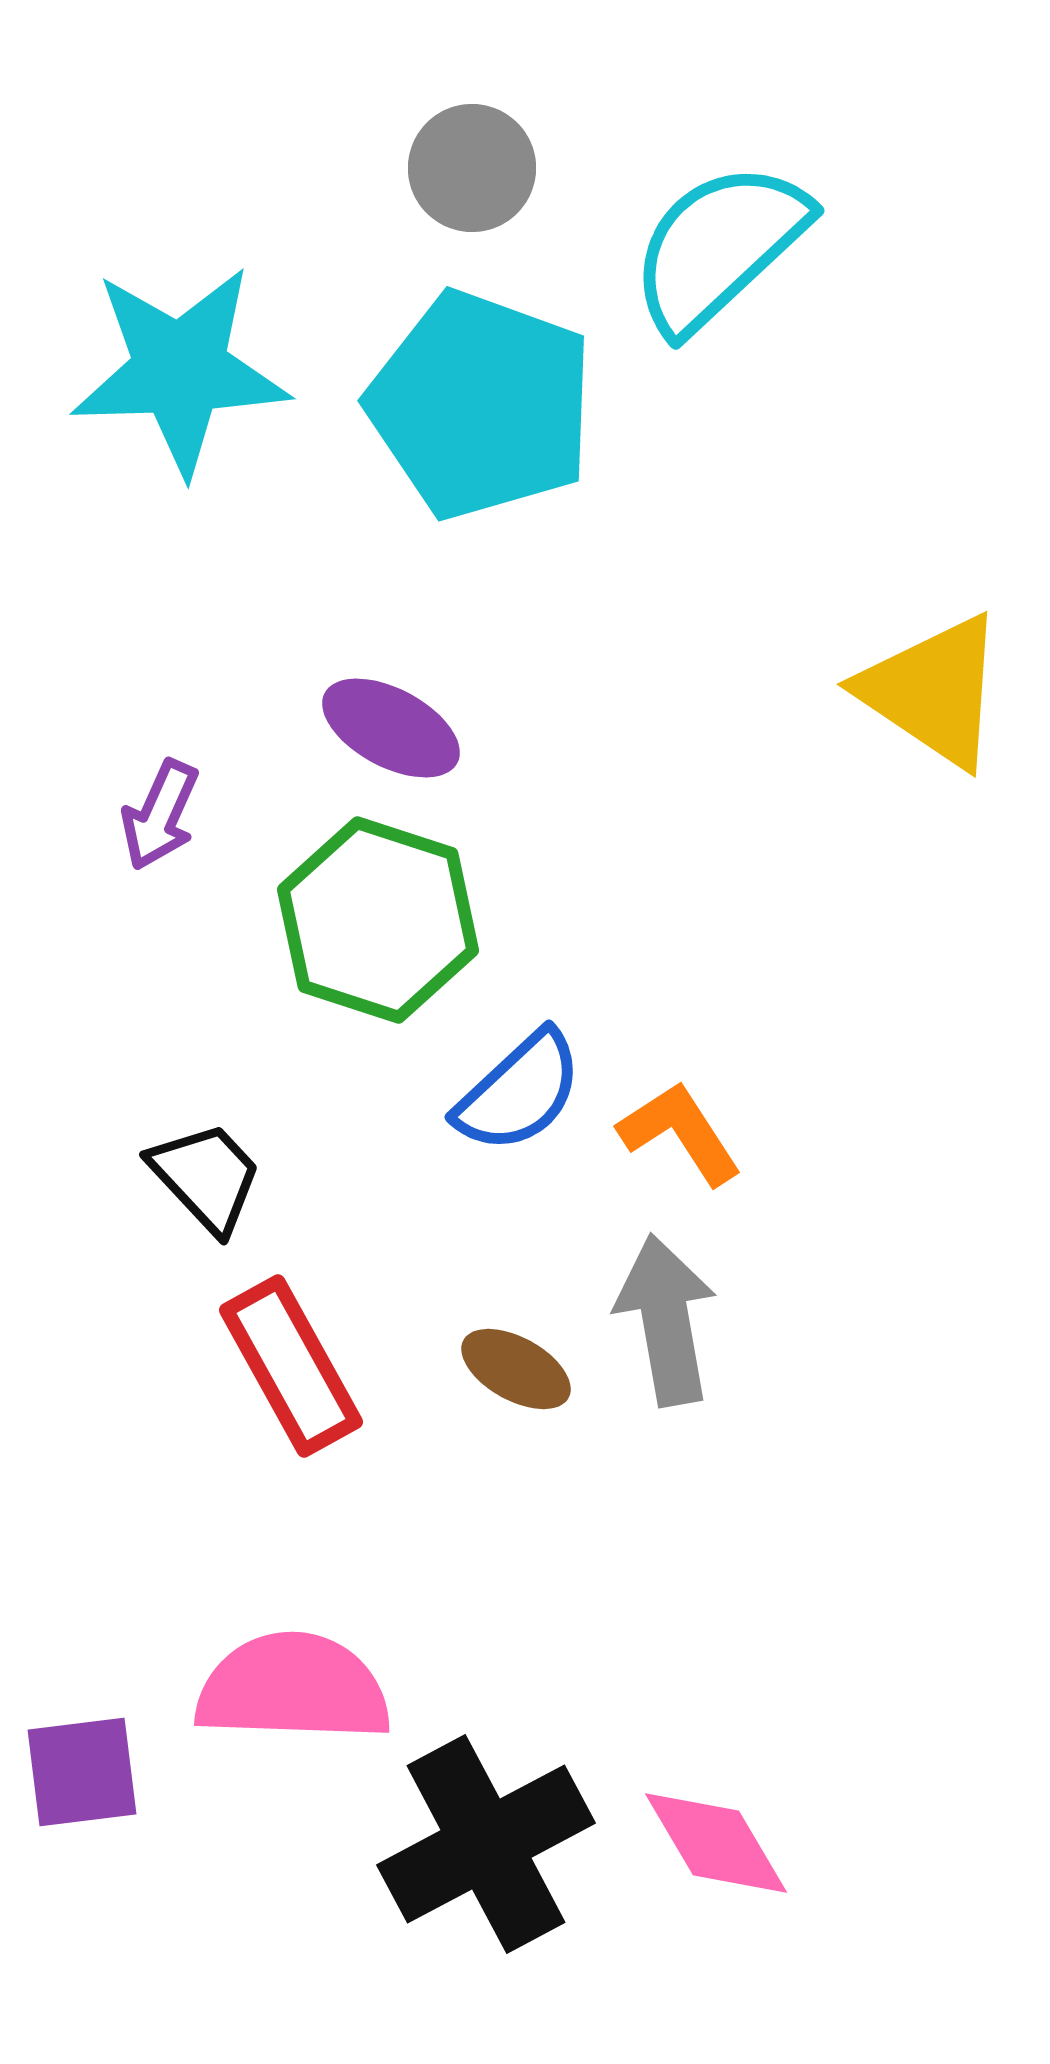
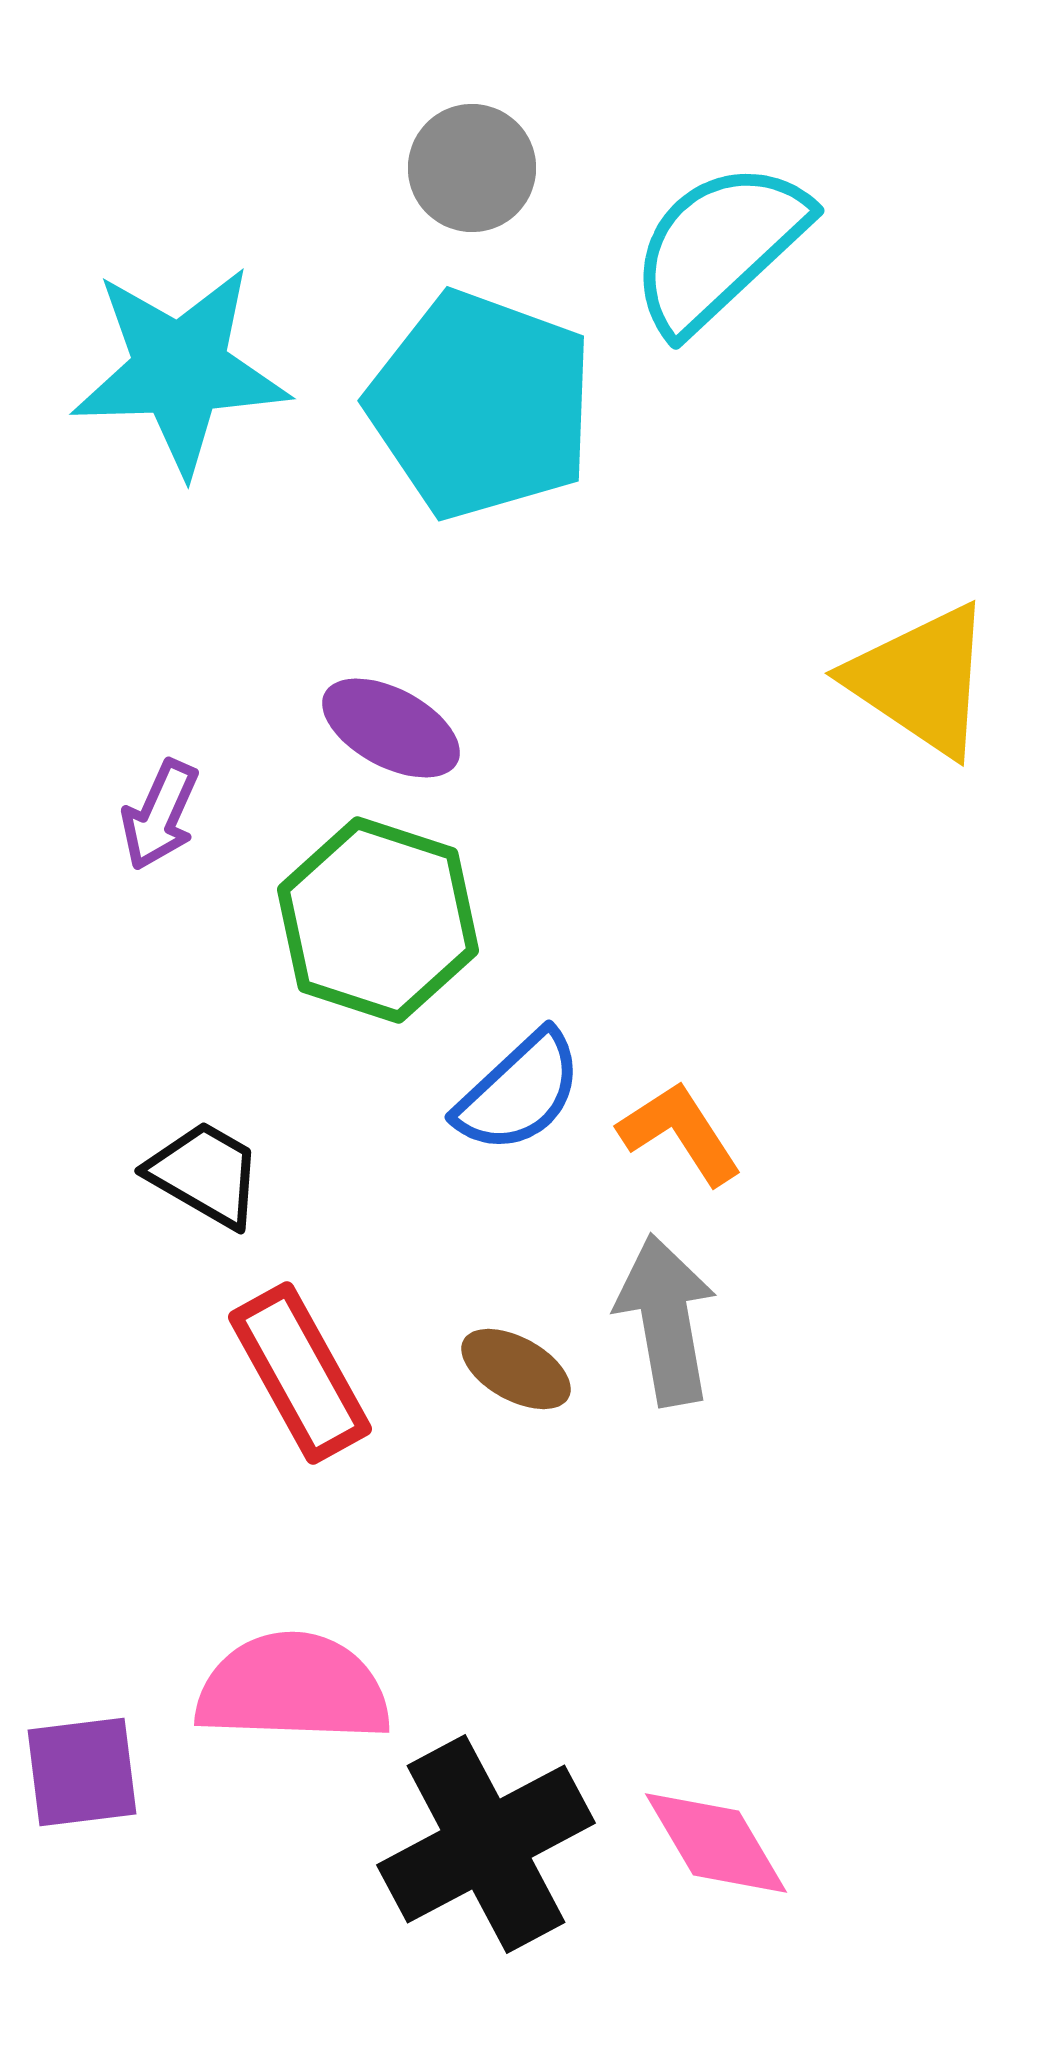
yellow triangle: moved 12 px left, 11 px up
black trapezoid: moved 1 px left, 3 px up; rotated 17 degrees counterclockwise
red rectangle: moved 9 px right, 7 px down
